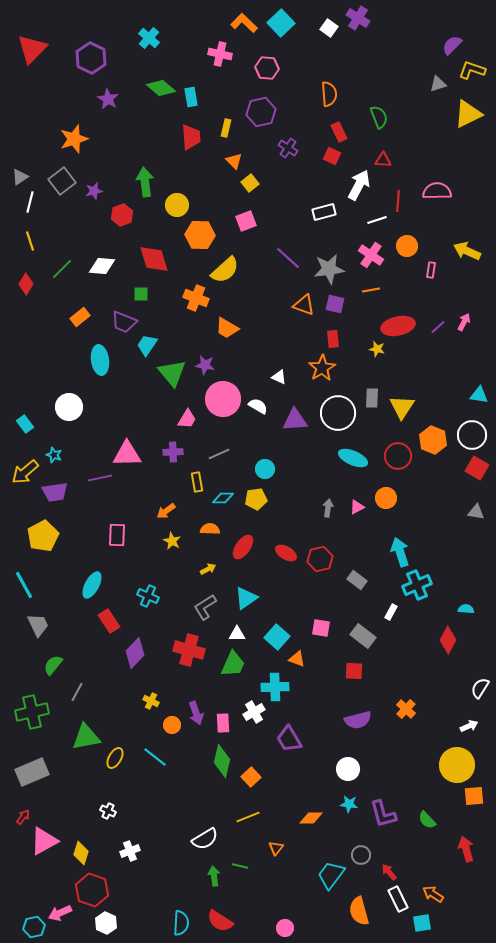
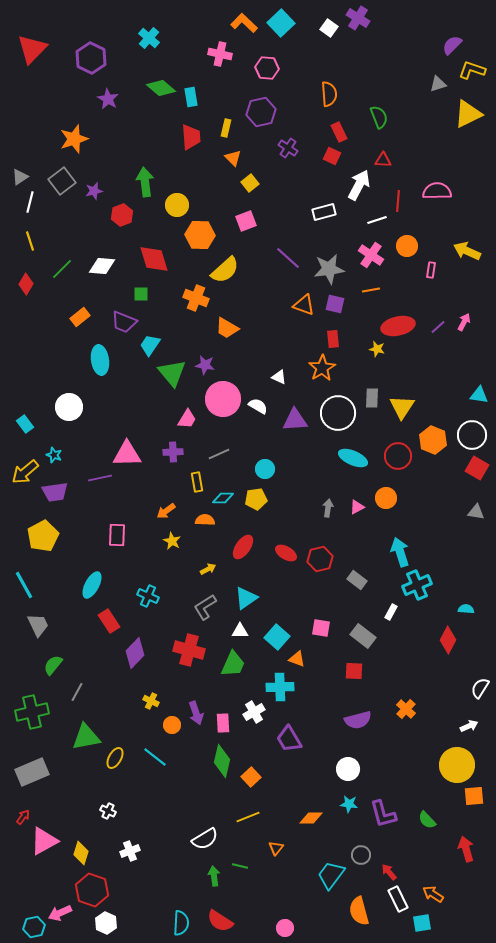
orange triangle at (234, 161): moved 1 px left, 3 px up
cyan trapezoid at (147, 345): moved 3 px right
orange semicircle at (210, 529): moved 5 px left, 9 px up
white triangle at (237, 634): moved 3 px right, 3 px up
cyan cross at (275, 687): moved 5 px right
